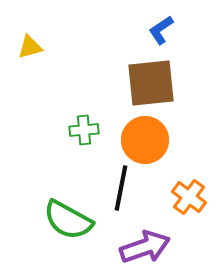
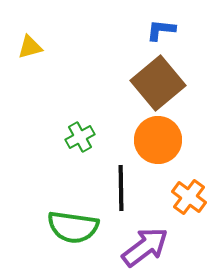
blue L-shape: rotated 40 degrees clockwise
brown square: moved 7 px right; rotated 34 degrees counterclockwise
green cross: moved 4 px left, 7 px down; rotated 24 degrees counterclockwise
orange circle: moved 13 px right
black line: rotated 12 degrees counterclockwise
green semicircle: moved 5 px right, 7 px down; rotated 21 degrees counterclockwise
purple arrow: rotated 18 degrees counterclockwise
